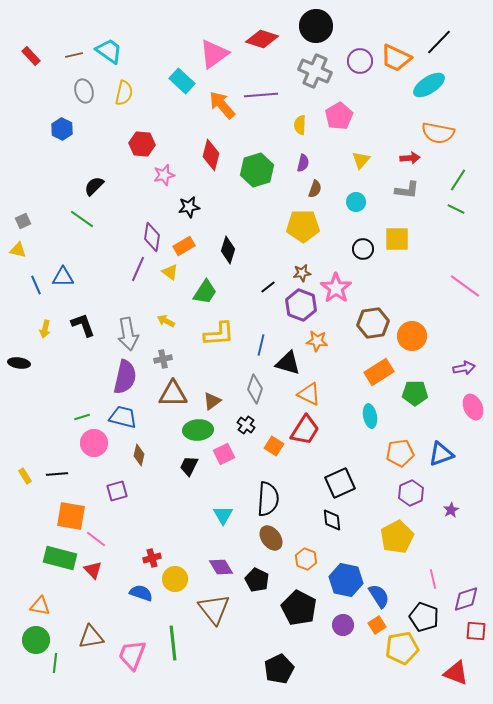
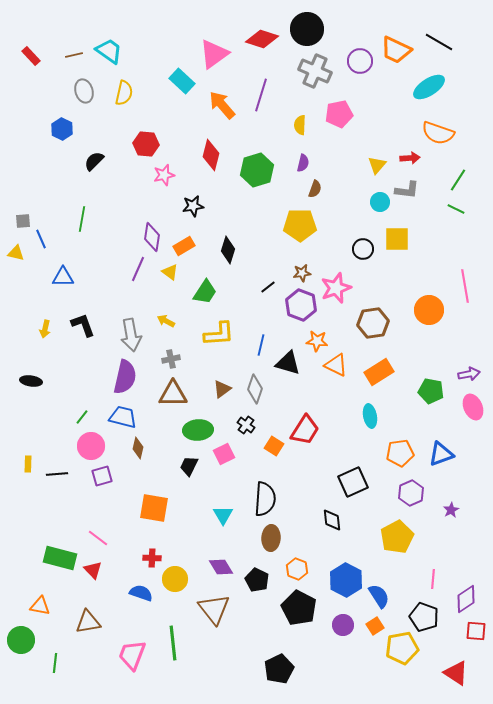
black circle at (316, 26): moved 9 px left, 3 px down
black line at (439, 42): rotated 76 degrees clockwise
orange trapezoid at (396, 58): moved 8 px up
cyan ellipse at (429, 85): moved 2 px down
purple line at (261, 95): rotated 68 degrees counterclockwise
pink pentagon at (339, 116): moved 2 px up; rotated 20 degrees clockwise
orange semicircle at (438, 133): rotated 8 degrees clockwise
red hexagon at (142, 144): moved 4 px right
yellow triangle at (361, 160): moved 16 px right, 5 px down
black semicircle at (94, 186): moved 25 px up
cyan circle at (356, 202): moved 24 px right
black star at (189, 207): moved 4 px right, 1 px up
green line at (82, 219): rotated 65 degrees clockwise
gray square at (23, 221): rotated 21 degrees clockwise
yellow pentagon at (303, 226): moved 3 px left, 1 px up
yellow triangle at (18, 250): moved 2 px left, 3 px down
blue line at (36, 285): moved 5 px right, 46 px up
pink line at (465, 286): rotated 44 degrees clockwise
pink star at (336, 288): rotated 16 degrees clockwise
gray arrow at (128, 334): moved 3 px right, 1 px down
orange circle at (412, 336): moved 17 px right, 26 px up
gray cross at (163, 359): moved 8 px right
black ellipse at (19, 363): moved 12 px right, 18 px down
purple arrow at (464, 368): moved 5 px right, 6 px down
green pentagon at (415, 393): moved 16 px right, 2 px up; rotated 10 degrees clockwise
orange triangle at (309, 394): moved 27 px right, 29 px up
brown triangle at (212, 401): moved 10 px right, 12 px up
green line at (82, 417): rotated 35 degrees counterclockwise
pink circle at (94, 443): moved 3 px left, 3 px down
brown diamond at (139, 455): moved 1 px left, 7 px up
yellow rectangle at (25, 476): moved 3 px right, 12 px up; rotated 35 degrees clockwise
black square at (340, 483): moved 13 px right, 1 px up
purple square at (117, 491): moved 15 px left, 15 px up
black semicircle at (268, 499): moved 3 px left
orange square at (71, 516): moved 83 px right, 8 px up
brown ellipse at (271, 538): rotated 40 degrees clockwise
pink line at (96, 539): moved 2 px right, 1 px up
red cross at (152, 558): rotated 18 degrees clockwise
orange hexagon at (306, 559): moved 9 px left, 10 px down
pink line at (433, 579): rotated 18 degrees clockwise
blue hexagon at (346, 580): rotated 16 degrees clockwise
purple diamond at (466, 599): rotated 16 degrees counterclockwise
orange square at (377, 625): moved 2 px left, 1 px down
brown triangle at (91, 637): moved 3 px left, 15 px up
green circle at (36, 640): moved 15 px left
red triangle at (456, 673): rotated 12 degrees clockwise
